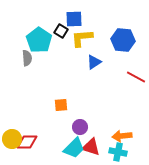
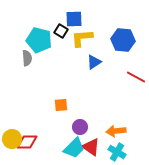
cyan pentagon: rotated 20 degrees counterclockwise
orange arrow: moved 6 px left, 5 px up
red triangle: rotated 18 degrees clockwise
cyan cross: moved 1 px left; rotated 18 degrees clockwise
